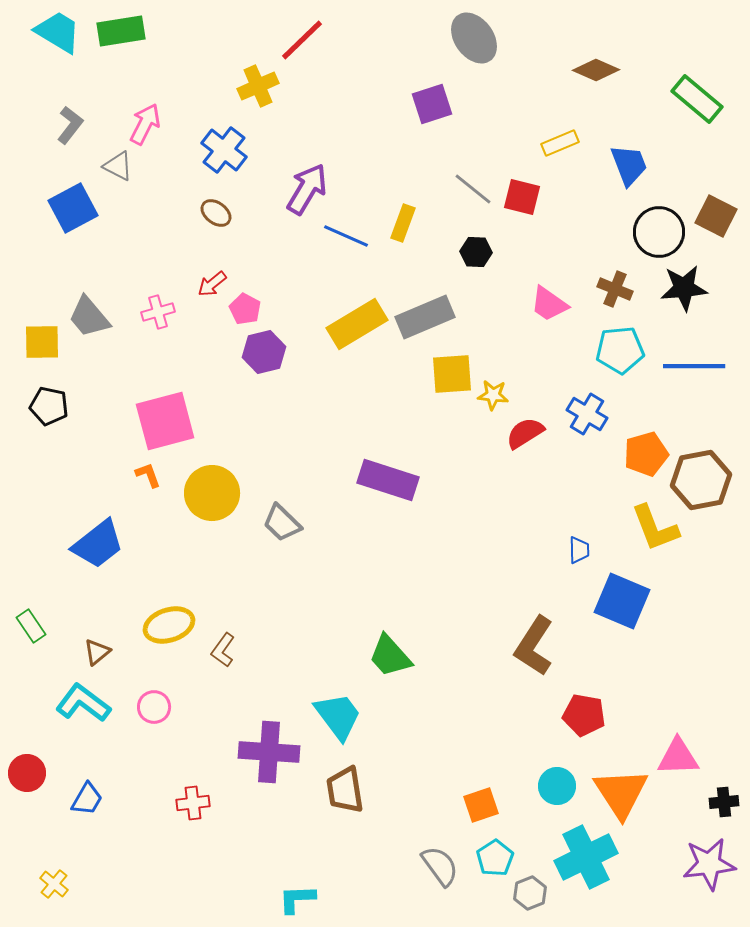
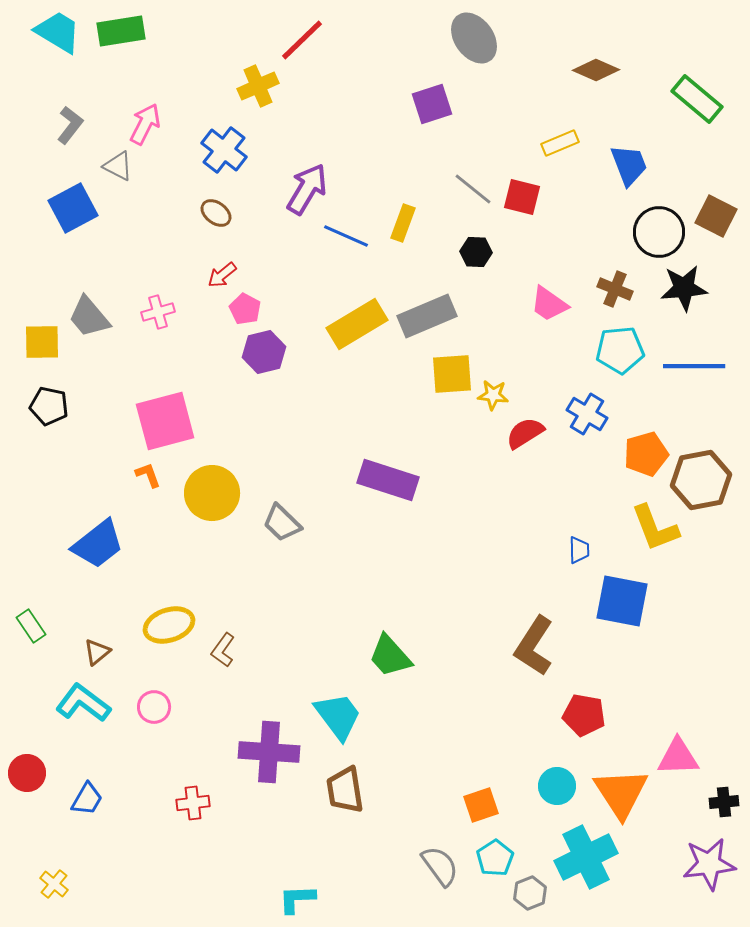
red arrow at (212, 284): moved 10 px right, 9 px up
gray rectangle at (425, 317): moved 2 px right, 1 px up
blue square at (622, 601): rotated 12 degrees counterclockwise
